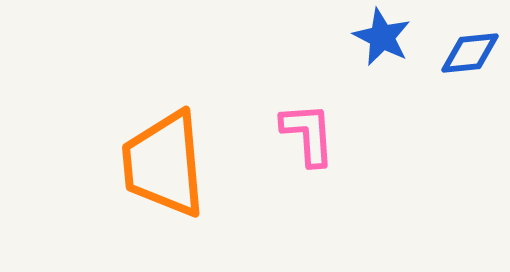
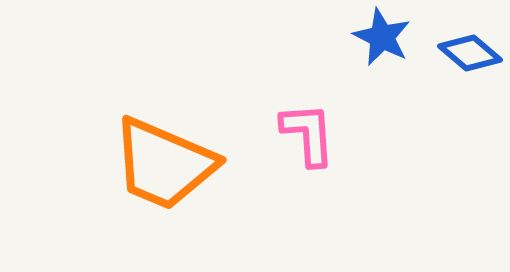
blue diamond: rotated 46 degrees clockwise
orange trapezoid: rotated 62 degrees counterclockwise
